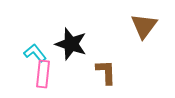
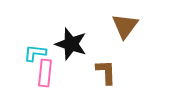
brown triangle: moved 19 px left
cyan L-shape: rotated 45 degrees counterclockwise
pink rectangle: moved 2 px right, 1 px up
